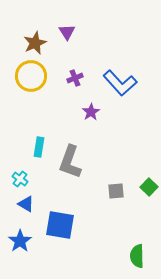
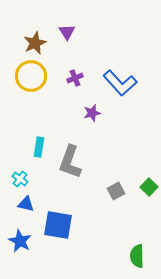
purple star: moved 1 px right, 1 px down; rotated 18 degrees clockwise
gray square: rotated 24 degrees counterclockwise
blue triangle: rotated 18 degrees counterclockwise
blue square: moved 2 px left
blue star: rotated 10 degrees counterclockwise
